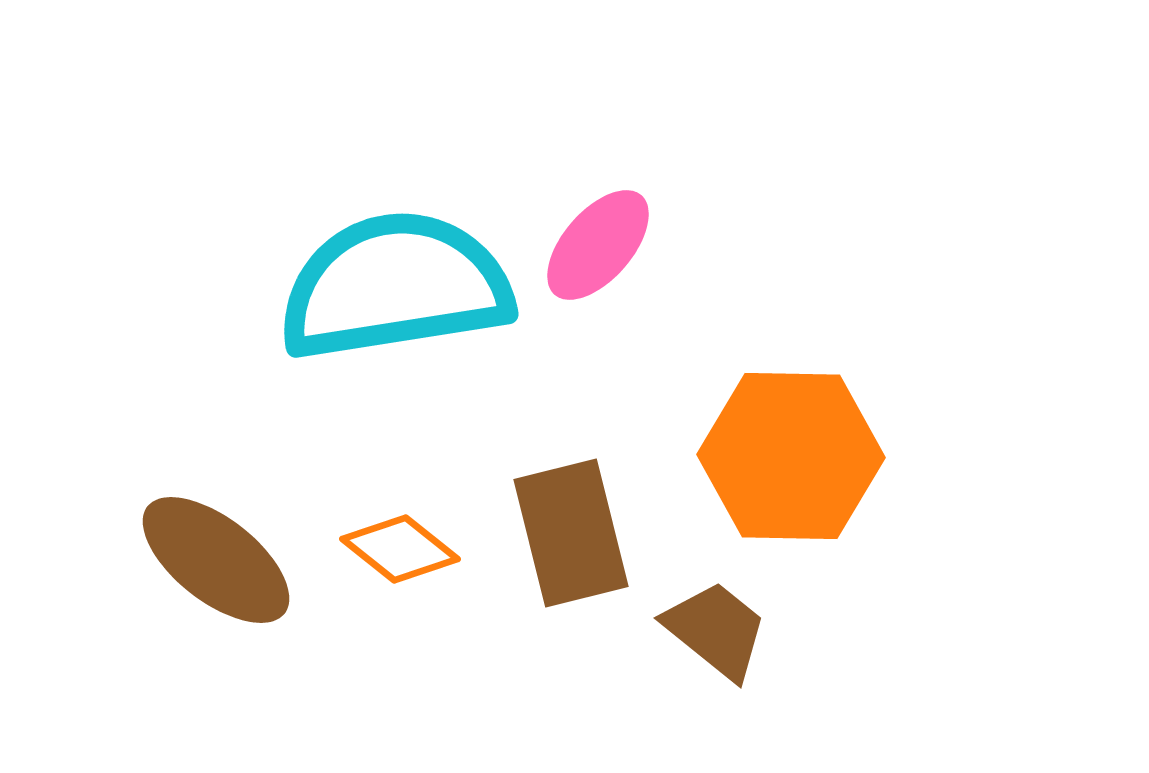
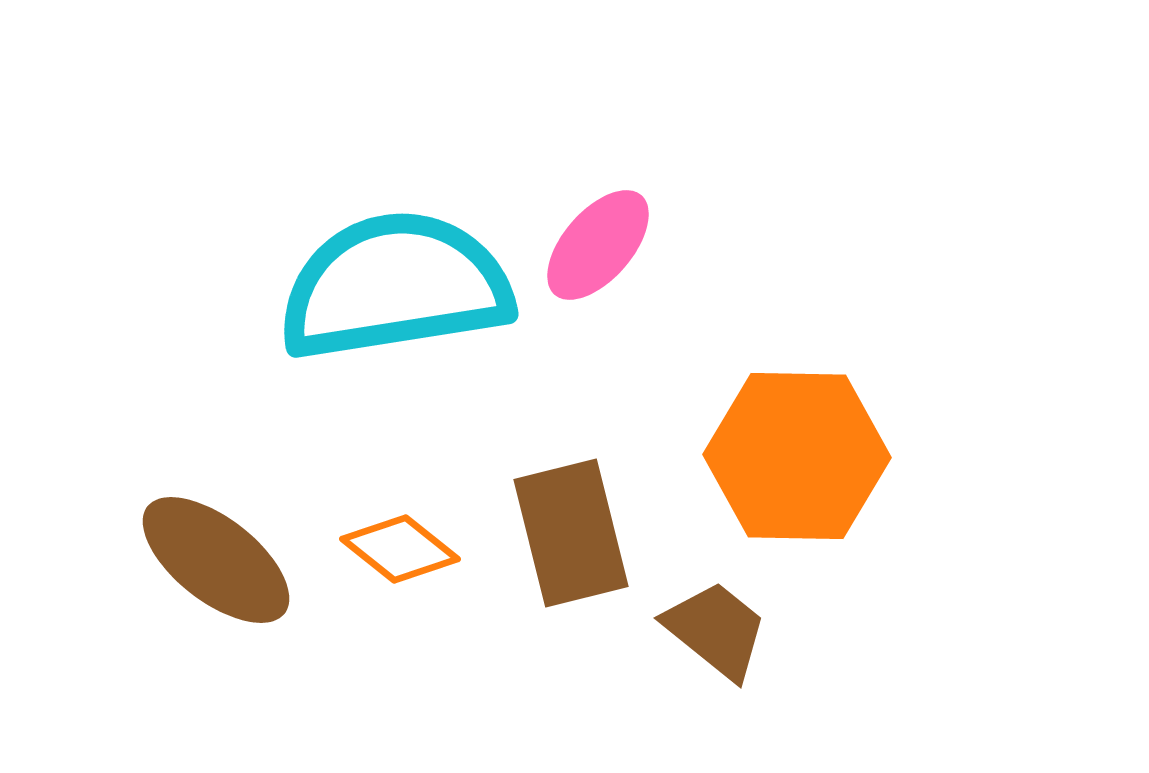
orange hexagon: moved 6 px right
